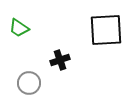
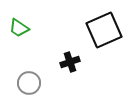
black square: moved 2 px left; rotated 21 degrees counterclockwise
black cross: moved 10 px right, 2 px down
